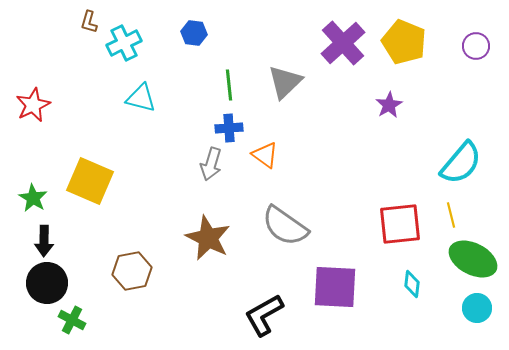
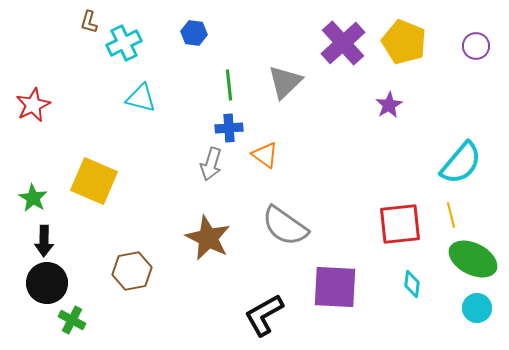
yellow square: moved 4 px right
